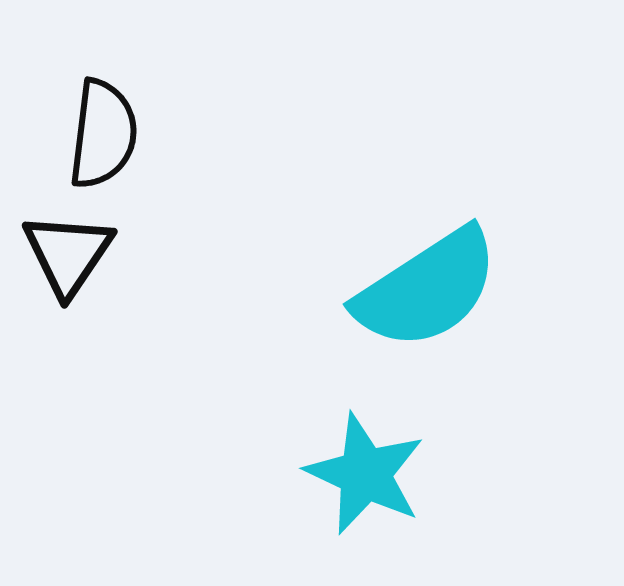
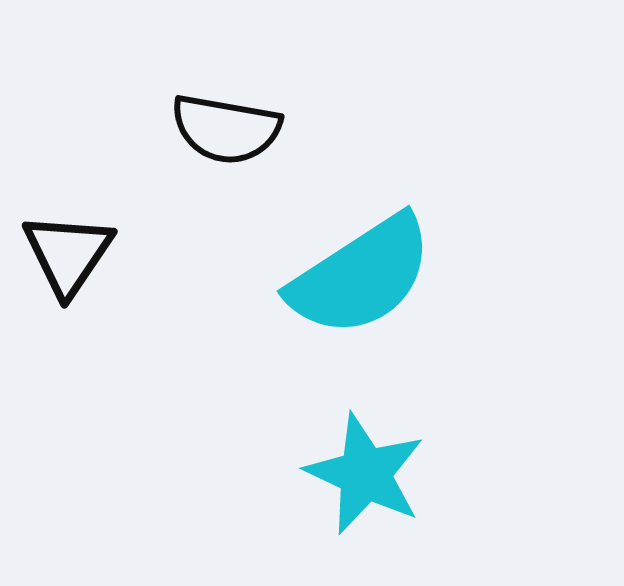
black semicircle: moved 123 px right, 5 px up; rotated 93 degrees clockwise
cyan semicircle: moved 66 px left, 13 px up
